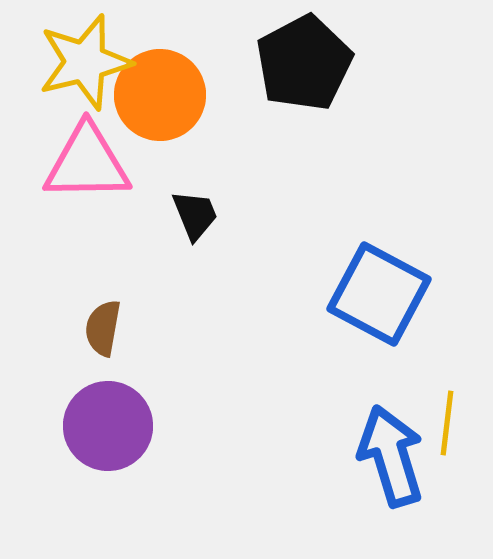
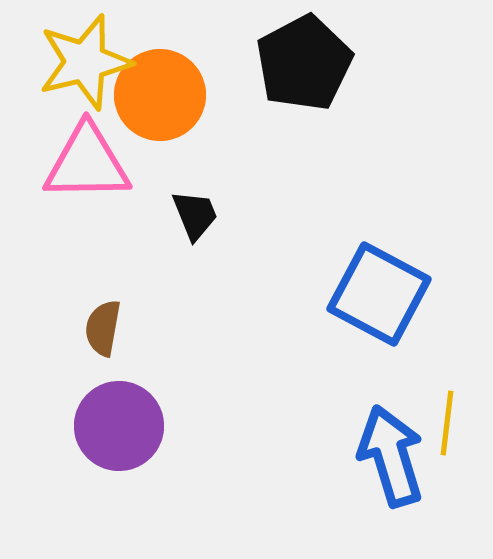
purple circle: moved 11 px right
